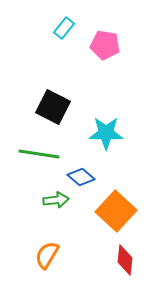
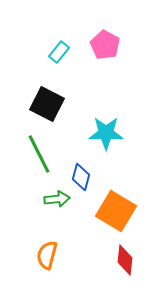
cyan rectangle: moved 5 px left, 24 px down
pink pentagon: rotated 20 degrees clockwise
black square: moved 6 px left, 3 px up
green line: rotated 54 degrees clockwise
blue diamond: rotated 64 degrees clockwise
green arrow: moved 1 px right, 1 px up
orange square: rotated 12 degrees counterclockwise
orange semicircle: rotated 16 degrees counterclockwise
